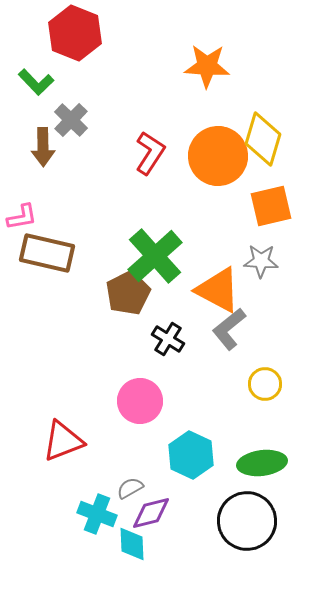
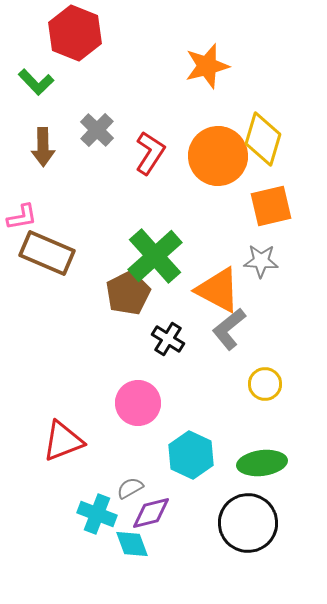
orange star: rotated 18 degrees counterclockwise
gray cross: moved 26 px right, 10 px down
brown rectangle: rotated 10 degrees clockwise
pink circle: moved 2 px left, 2 px down
black circle: moved 1 px right, 2 px down
cyan diamond: rotated 18 degrees counterclockwise
